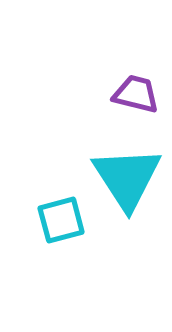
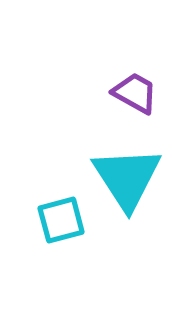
purple trapezoid: moved 1 px left, 1 px up; rotated 15 degrees clockwise
